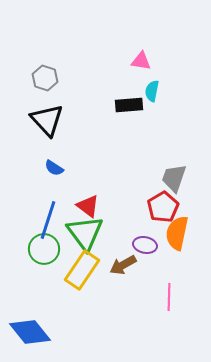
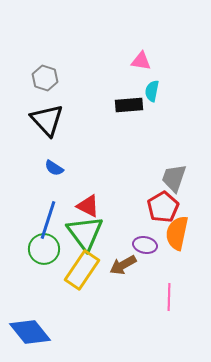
red triangle: rotated 10 degrees counterclockwise
